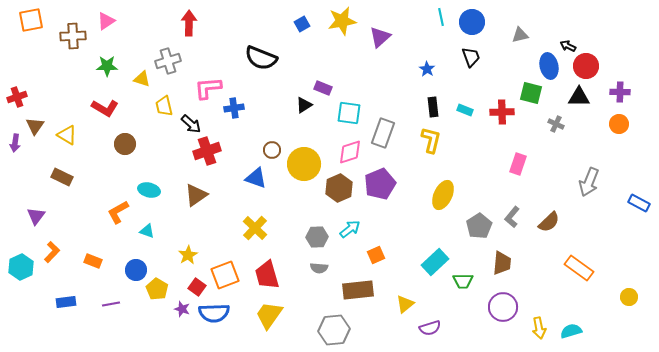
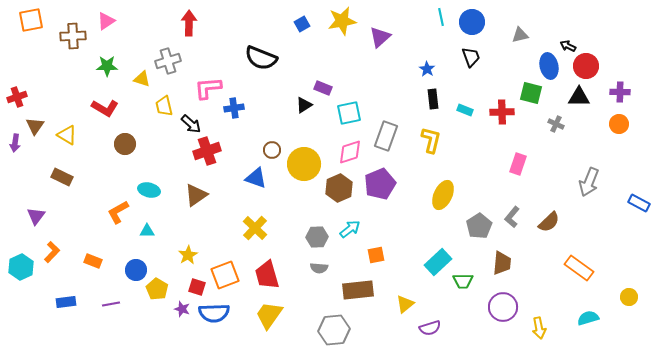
black rectangle at (433, 107): moved 8 px up
cyan square at (349, 113): rotated 20 degrees counterclockwise
gray rectangle at (383, 133): moved 3 px right, 3 px down
cyan triangle at (147, 231): rotated 21 degrees counterclockwise
orange square at (376, 255): rotated 12 degrees clockwise
cyan rectangle at (435, 262): moved 3 px right
red square at (197, 287): rotated 18 degrees counterclockwise
cyan semicircle at (571, 331): moved 17 px right, 13 px up
